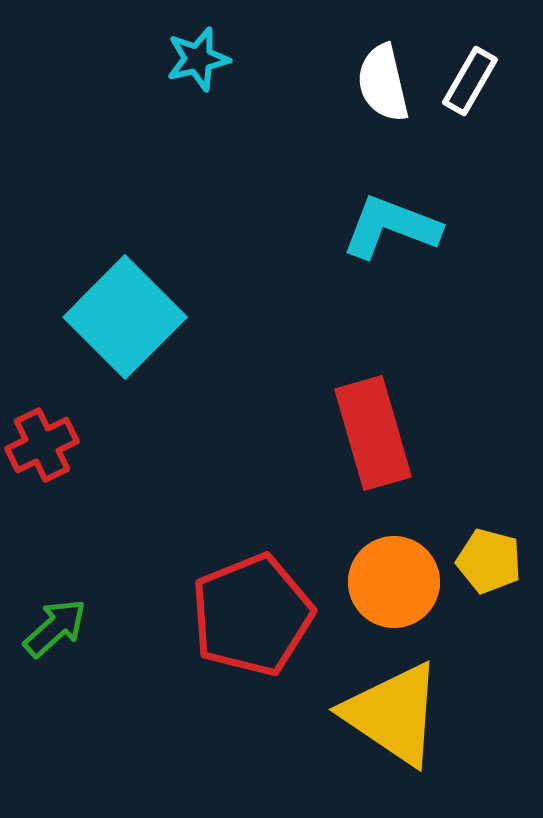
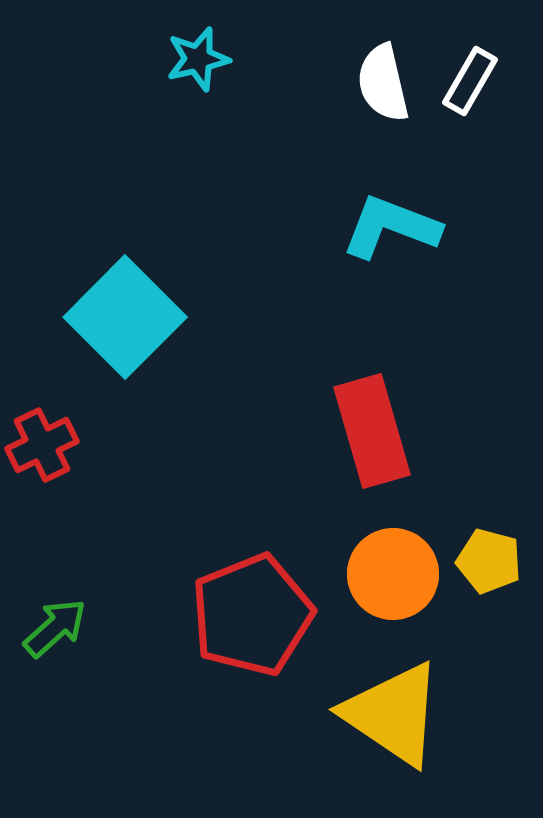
red rectangle: moved 1 px left, 2 px up
orange circle: moved 1 px left, 8 px up
